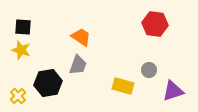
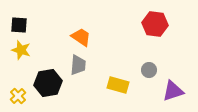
black square: moved 4 px left, 2 px up
gray trapezoid: rotated 15 degrees counterclockwise
yellow rectangle: moved 5 px left, 1 px up
